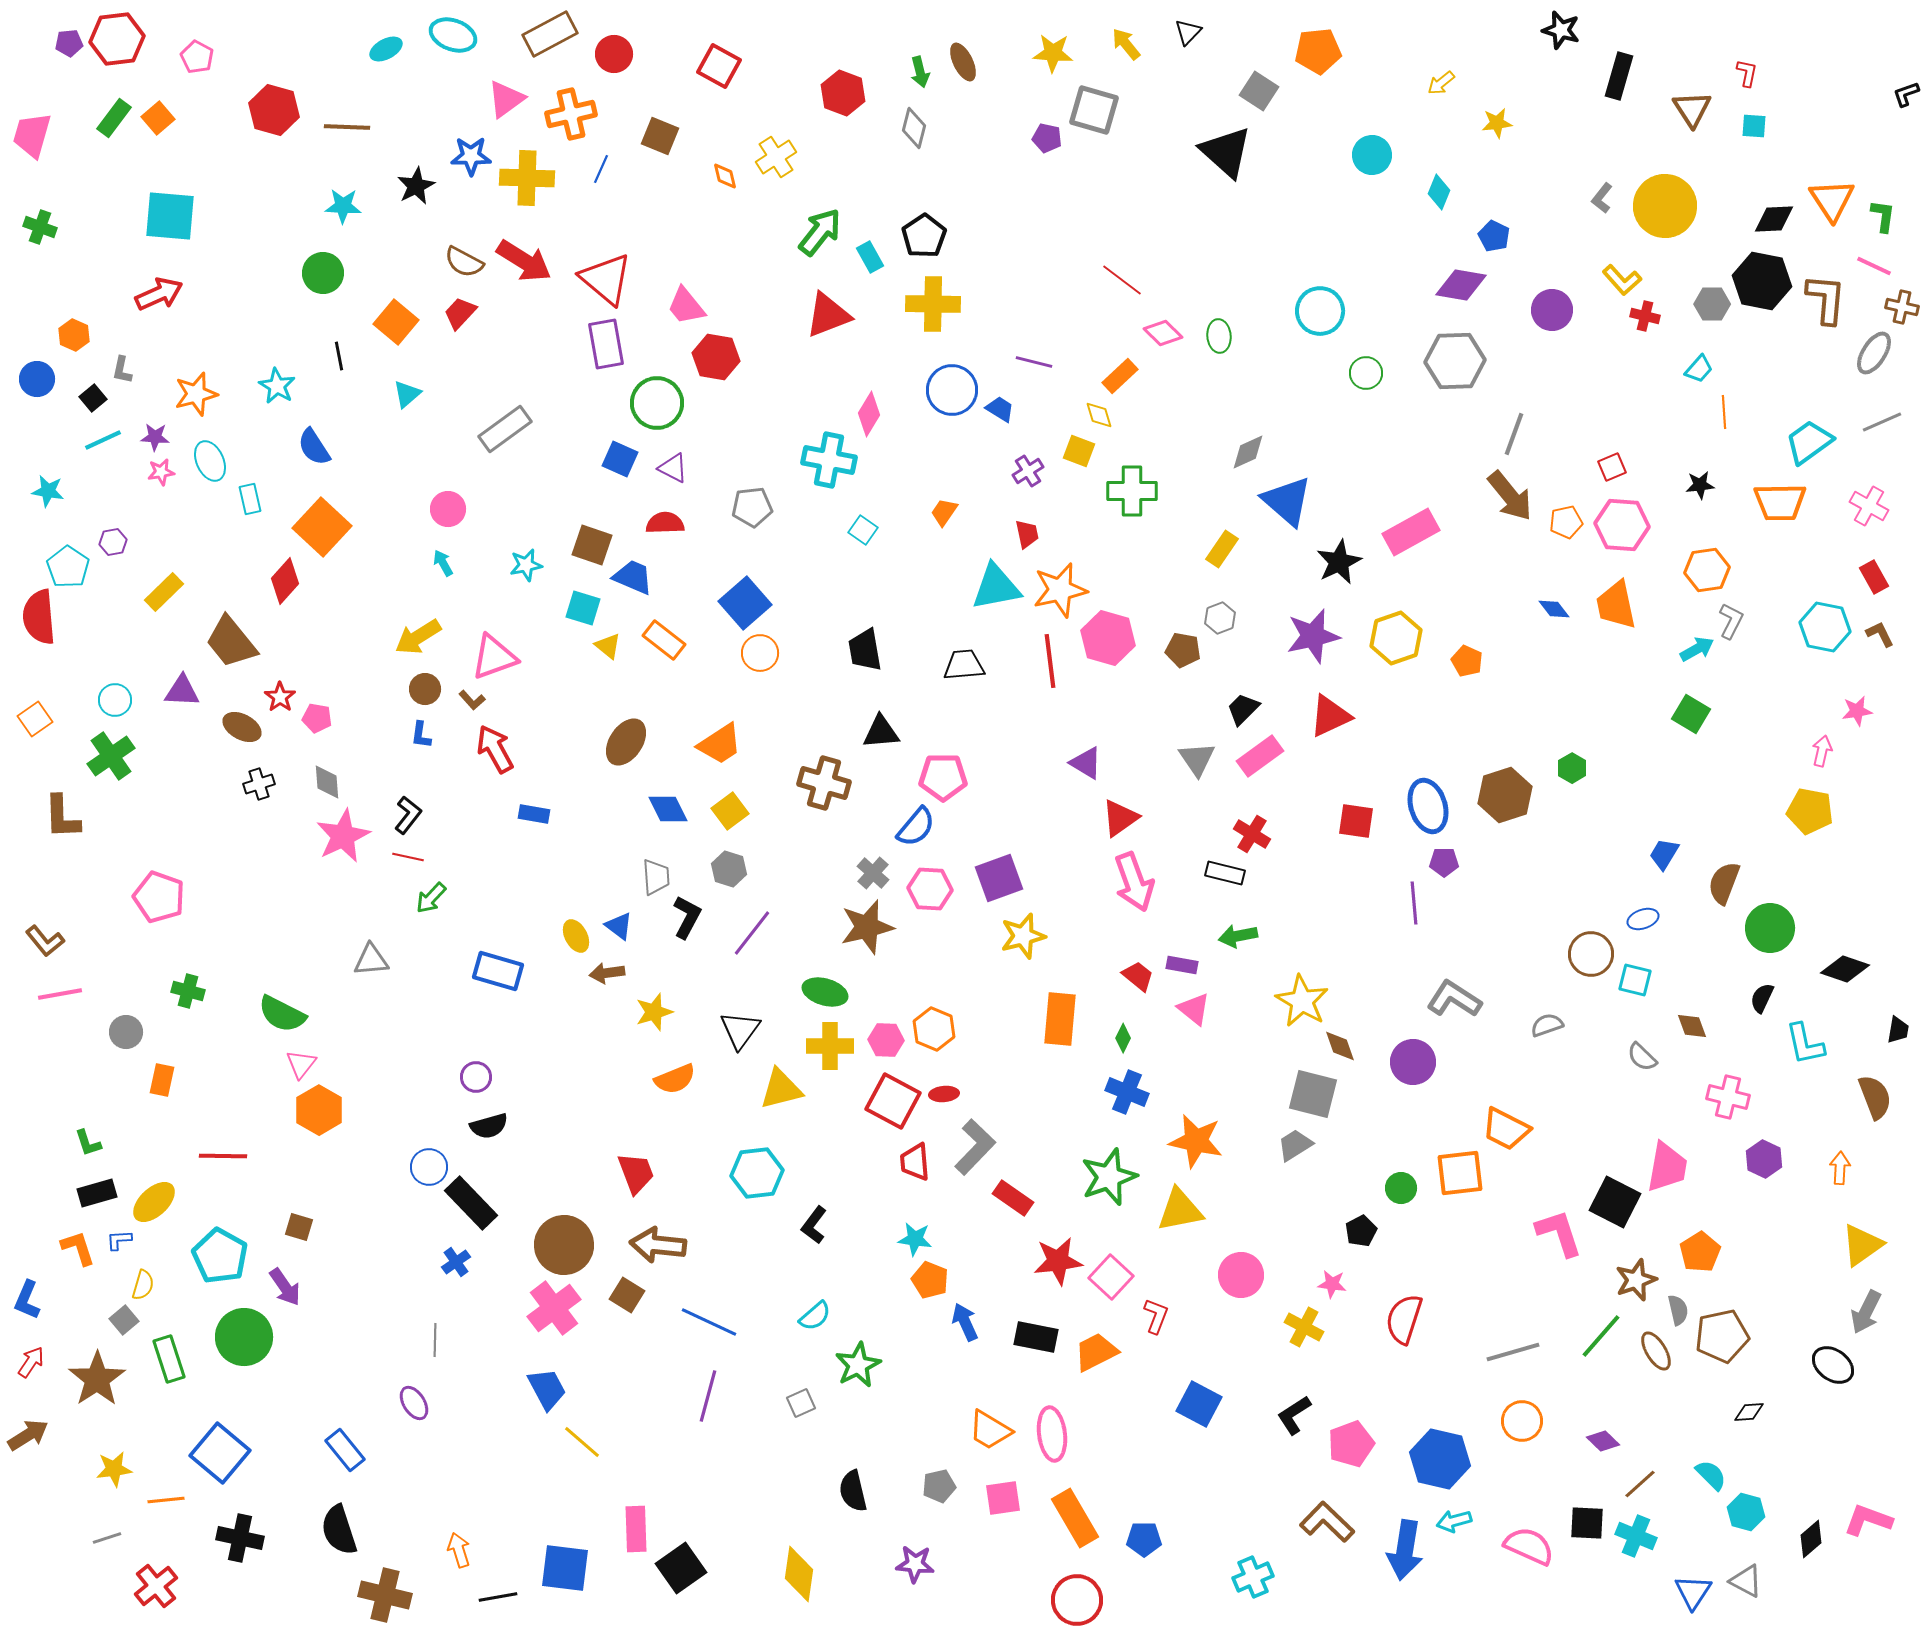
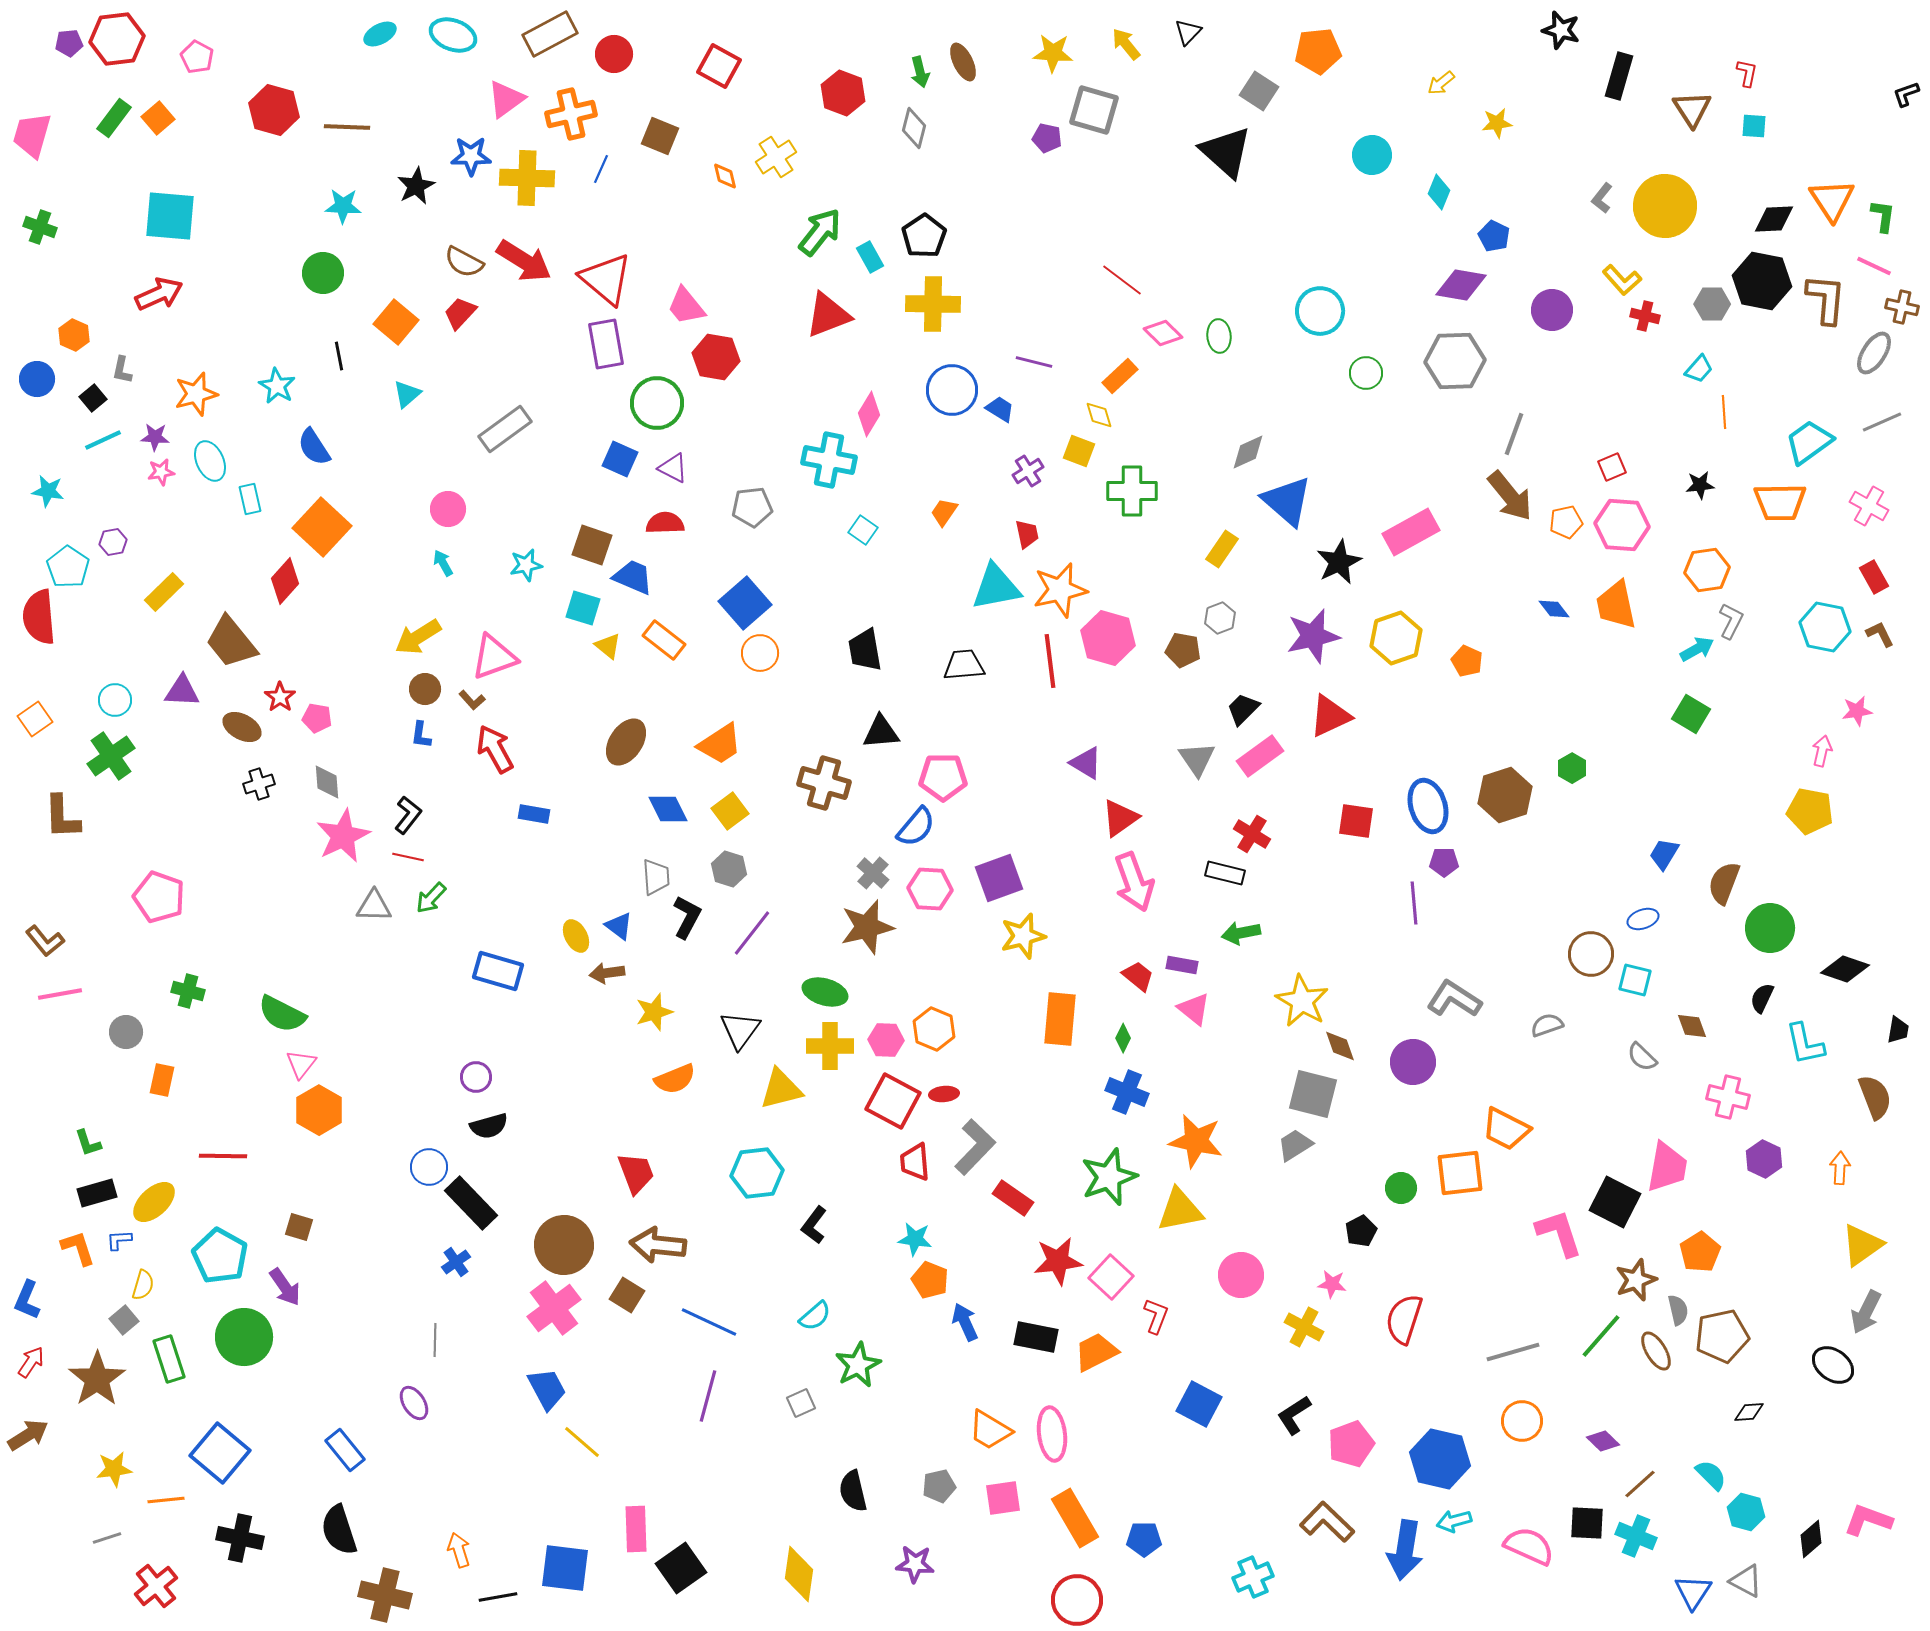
cyan ellipse at (386, 49): moved 6 px left, 15 px up
green arrow at (1238, 936): moved 3 px right, 3 px up
gray triangle at (371, 960): moved 3 px right, 54 px up; rotated 6 degrees clockwise
